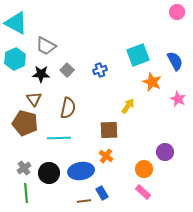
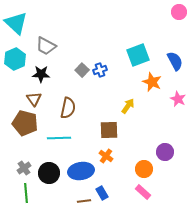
pink circle: moved 2 px right
cyan triangle: rotated 15 degrees clockwise
gray square: moved 15 px right
